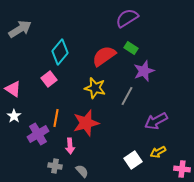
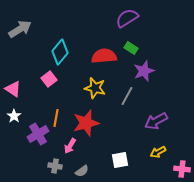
red semicircle: rotated 30 degrees clockwise
pink arrow: rotated 35 degrees clockwise
white square: moved 13 px left; rotated 24 degrees clockwise
gray semicircle: rotated 96 degrees clockwise
